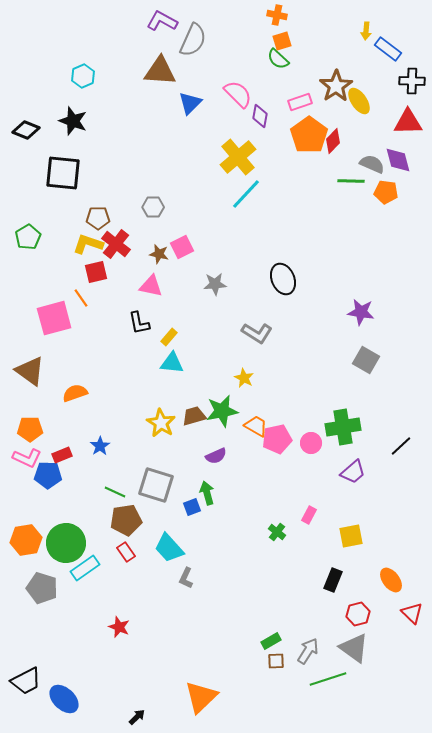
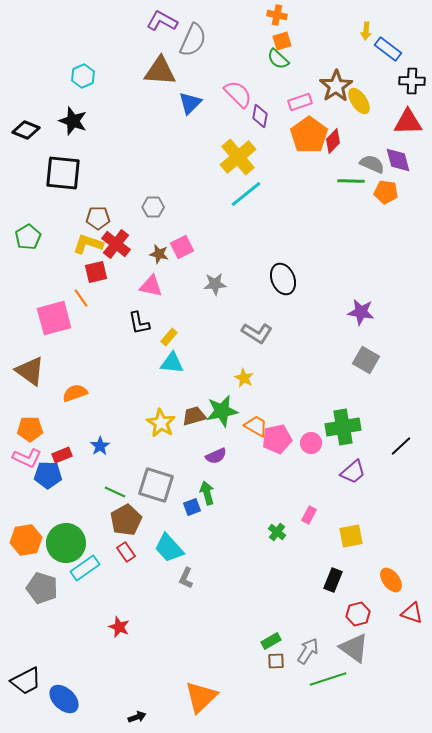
cyan line at (246, 194): rotated 8 degrees clockwise
brown pentagon at (126, 520): rotated 20 degrees counterclockwise
red triangle at (412, 613): rotated 25 degrees counterclockwise
black arrow at (137, 717): rotated 24 degrees clockwise
